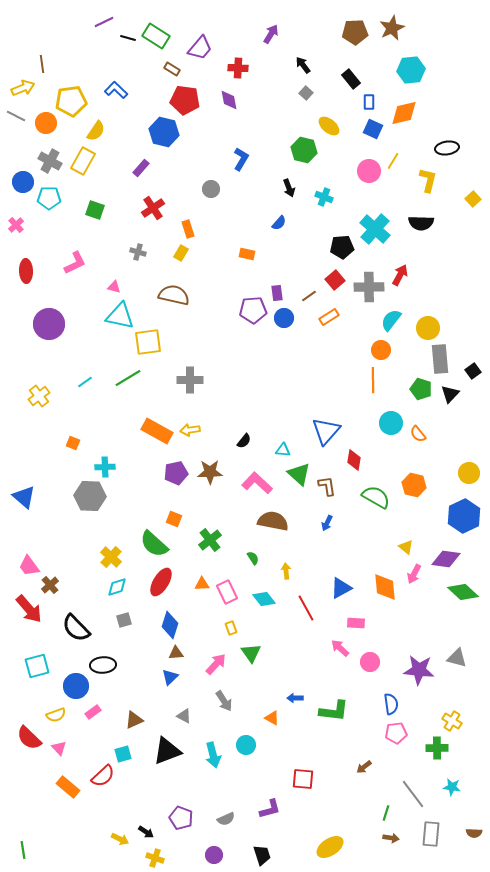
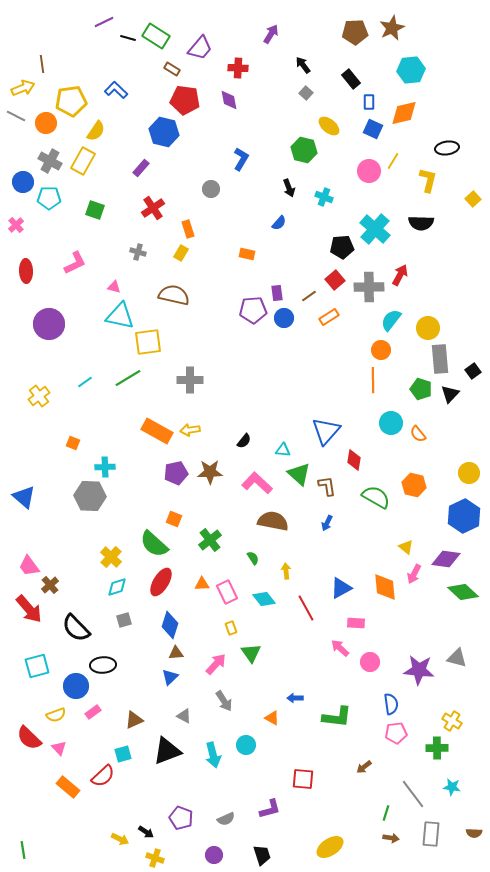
green L-shape at (334, 711): moved 3 px right, 6 px down
